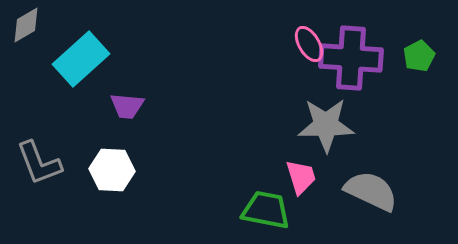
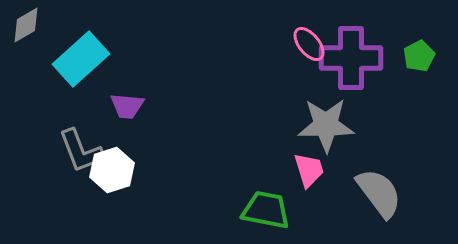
pink ellipse: rotated 9 degrees counterclockwise
purple cross: rotated 4 degrees counterclockwise
gray L-shape: moved 42 px right, 12 px up
white hexagon: rotated 21 degrees counterclockwise
pink trapezoid: moved 8 px right, 7 px up
gray semicircle: moved 8 px right, 2 px down; rotated 28 degrees clockwise
